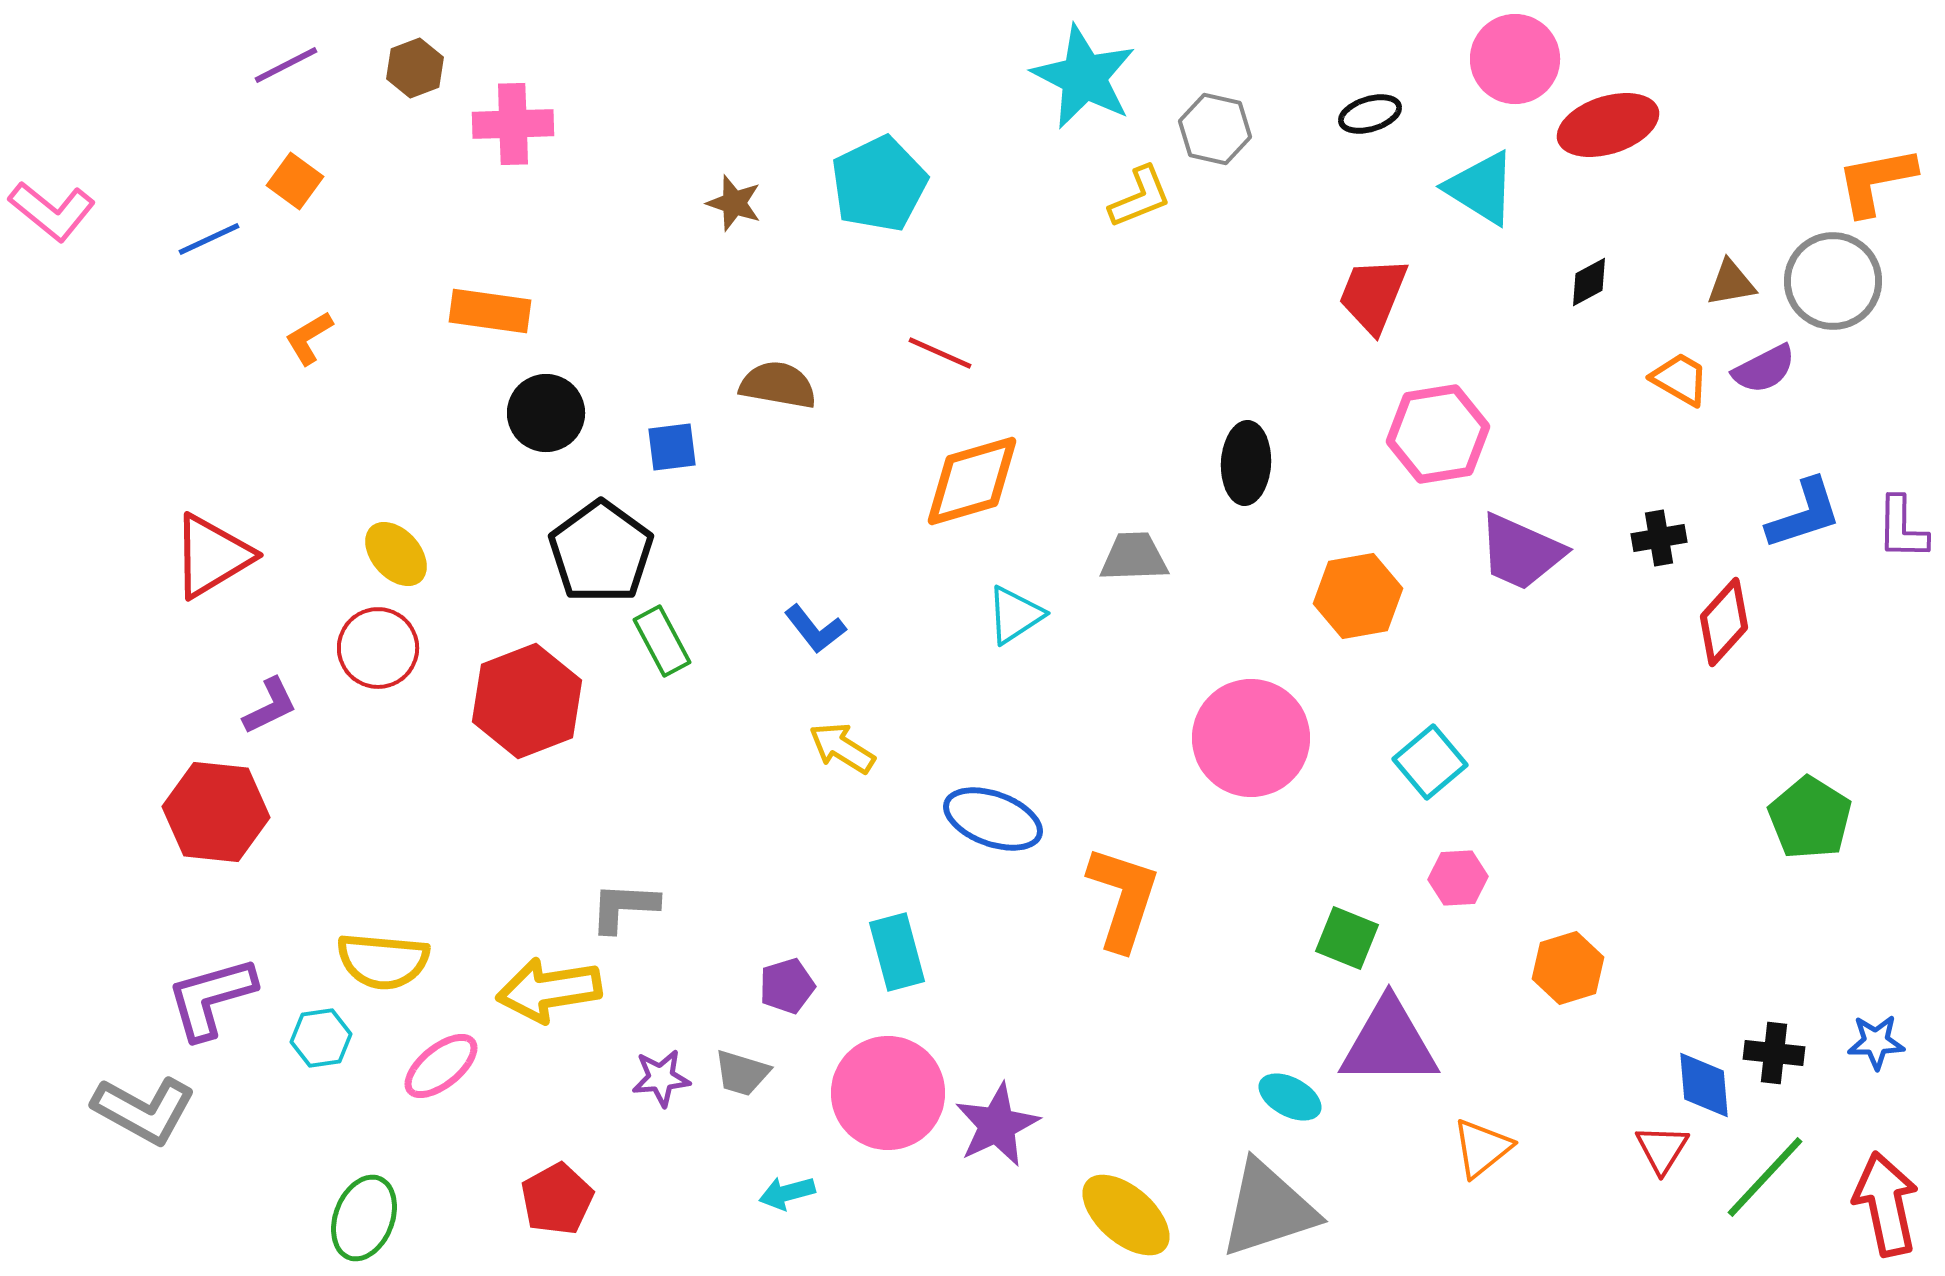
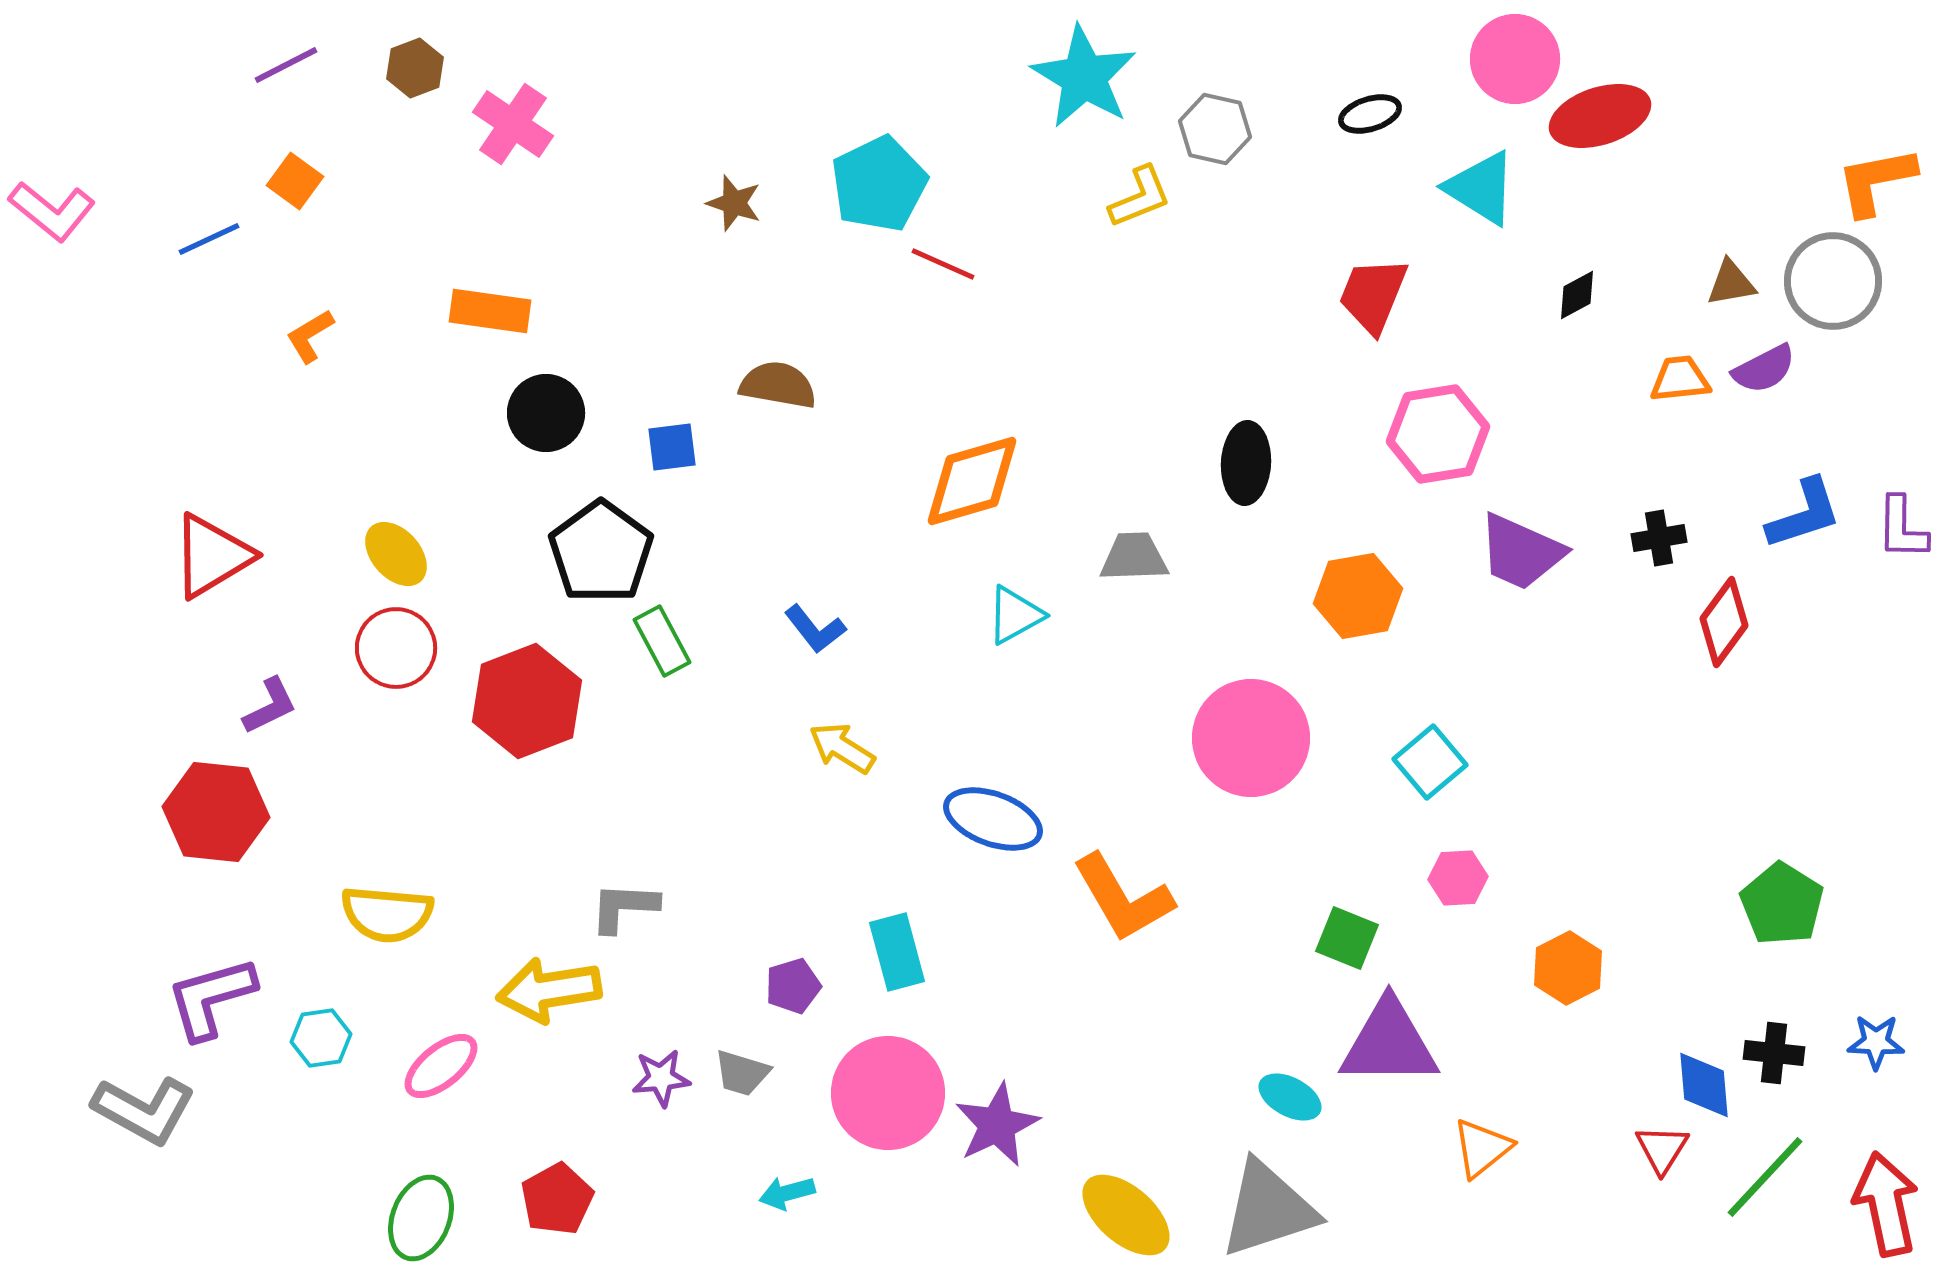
cyan star at (1084, 77): rotated 4 degrees clockwise
pink cross at (513, 124): rotated 36 degrees clockwise
red ellipse at (1608, 125): moved 8 px left, 9 px up
black diamond at (1589, 282): moved 12 px left, 13 px down
orange L-shape at (309, 338): moved 1 px right, 2 px up
red line at (940, 353): moved 3 px right, 89 px up
orange trapezoid at (1680, 379): rotated 36 degrees counterclockwise
cyan triangle at (1015, 615): rotated 4 degrees clockwise
red diamond at (1724, 622): rotated 6 degrees counterclockwise
red circle at (378, 648): moved 18 px right
green pentagon at (1810, 818): moved 28 px left, 86 px down
orange L-shape at (1123, 898): rotated 132 degrees clockwise
yellow semicircle at (383, 961): moved 4 px right, 47 px up
orange hexagon at (1568, 968): rotated 10 degrees counterclockwise
purple pentagon at (787, 986): moved 6 px right
blue star at (1876, 1042): rotated 4 degrees clockwise
green ellipse at (364, 1218): moved 57 px right
